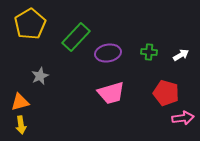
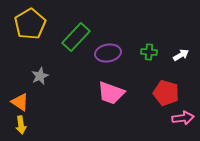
pink trapezoid: rotated 36 degrees clockwise
orange triangle: rotated 48 degrees clockwise
